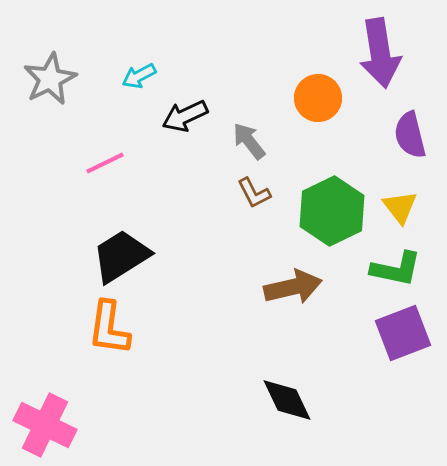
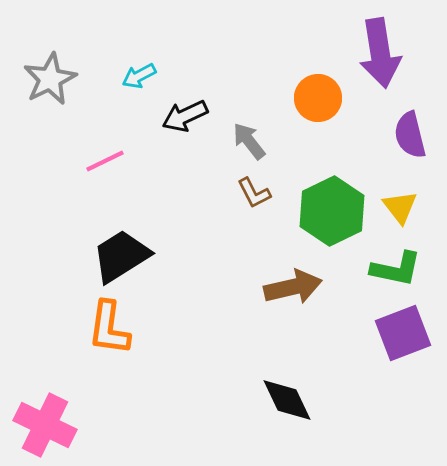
pink line: moved 2 px up
